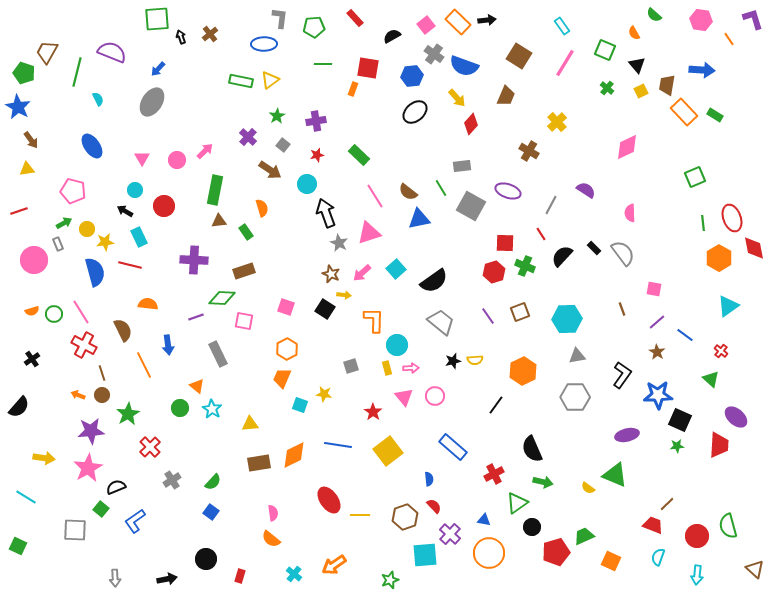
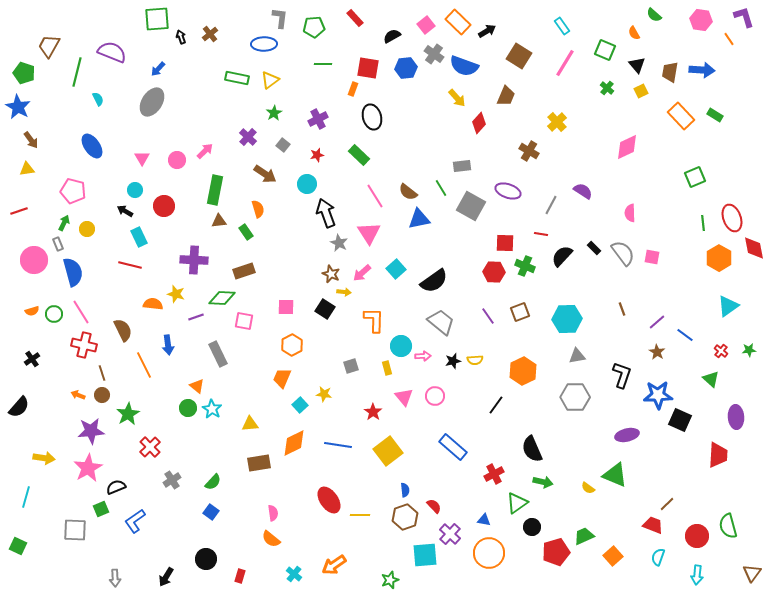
purple L-shape at (753, 19): moved 9 px left, 2 px up
black arrow at (487, 20): moved 11 px down; rotated 24 degrees counterclockwise
brown trapezoid at (47, 52): moved 2 px right, 6 px up
blue hexagon at (412, 76): moved 6 px left, 8 px up
green rectangle at (241, 81): moved 4 px left, 3 px up
brown trapezoid at (667, 85): moved 3 px right, 13 px up
black ellipse at (415, 112): moved 43 px left, 5 px down; rotated 65 degrees counterclockwise
orange rectangle at (684, 112): moved 3 px left, 4 px down
green star at (277, 116): moved 3 px left, 3 px up
purple cross at (316, 121): moved 2 px right, 2 px up; rotated 18 degrees counterclockwise
red diamond at (471, 124): moved 8 px right, 1 px up
brown arrow at (270, 170): moved 5 px left, 4 px down
purple semicircle at (586, 190): moved 3 px left, 1 px down
orange semicircle at (262, 208): moved 4 px left, 1 px down
green arrow at (64, 223): rotated 35 degrees counterclockwise
pink triangle at (369, 233): rotated 45 degrees counterclockwise
red line at (541, 234): rotated 48 degrees counterclockwise
yellow star at (105, 242): moved 71 px right, 52 px down; rotated 24 degrees clockwise
blue semicircle at (95, 272): moved 22 px left
red hexagon at (494, 272): rotated 20 degrees clockwise
pink square at (654, 289): moved 2 px left, 32 px up
yellow arrow at (344, 295): moved 3 px up
orange semicircle at (148, 304): moved 5 px right
pink square at (286, 307): rotated 18 degrees counterclockwise
red cross at (84, 345): rotated 15 degrees counterclockwise
cyan circle at (397, 345): moved 4 px right, 1 px down
orange hexagon at (287, 349): moved 5 px right, 4 px up
pink arrow at (411, 368): moved 12 px right, 12 px up
black L-shape at (622, 375): rotated 16 degrees counterclockwise
cyan square at (300, 405): rotated 28 degrees clockwise
green circle at (180, 408): moved 8 px right
purple ellipse at (736, 417): rotated 45 degrees clockwise
red trapezoid at (719, 445): moved 1 px left, 10 px down
green star at (677, 446): moved 72 px right, 96 px up
orange diamond at (294, 455): moved 12 px up
blue semicircle at (429, 479): moved 24 px left, 11 px down
cyan line at (26, 497): rotated 75 degrees clockwise
green square at (101, 509): rotated 28 degrees clockwise
orange square at (611, 561): moved 2 px right, 5 px up; rotated 24 degrees clockwise
brown triangle at (755, 569): moved 3 px left, 4 px down; rotated 24 degrees clockwise
black arrow at (167, 579): moved 1 px left, 2 px up; rotated 132 degrees clockwise
